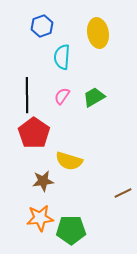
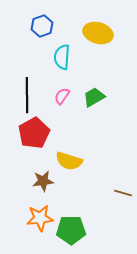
yellow ellipse: rotated 64 degrees counterclockwise
red pentagon: rotated 8 degrees clockwise
brown line: rotated 42 degrees clockwise
